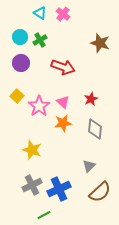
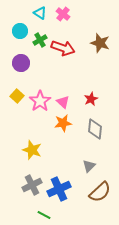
cyan circle: moved 6 px up
red arrow: moved 19 px up
pink star: moved 1 px right, 5 px up
green line: rotated 56 degrees clockwise
